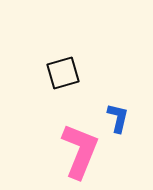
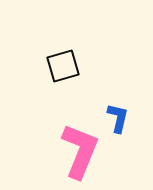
black square: moved 7 px up
